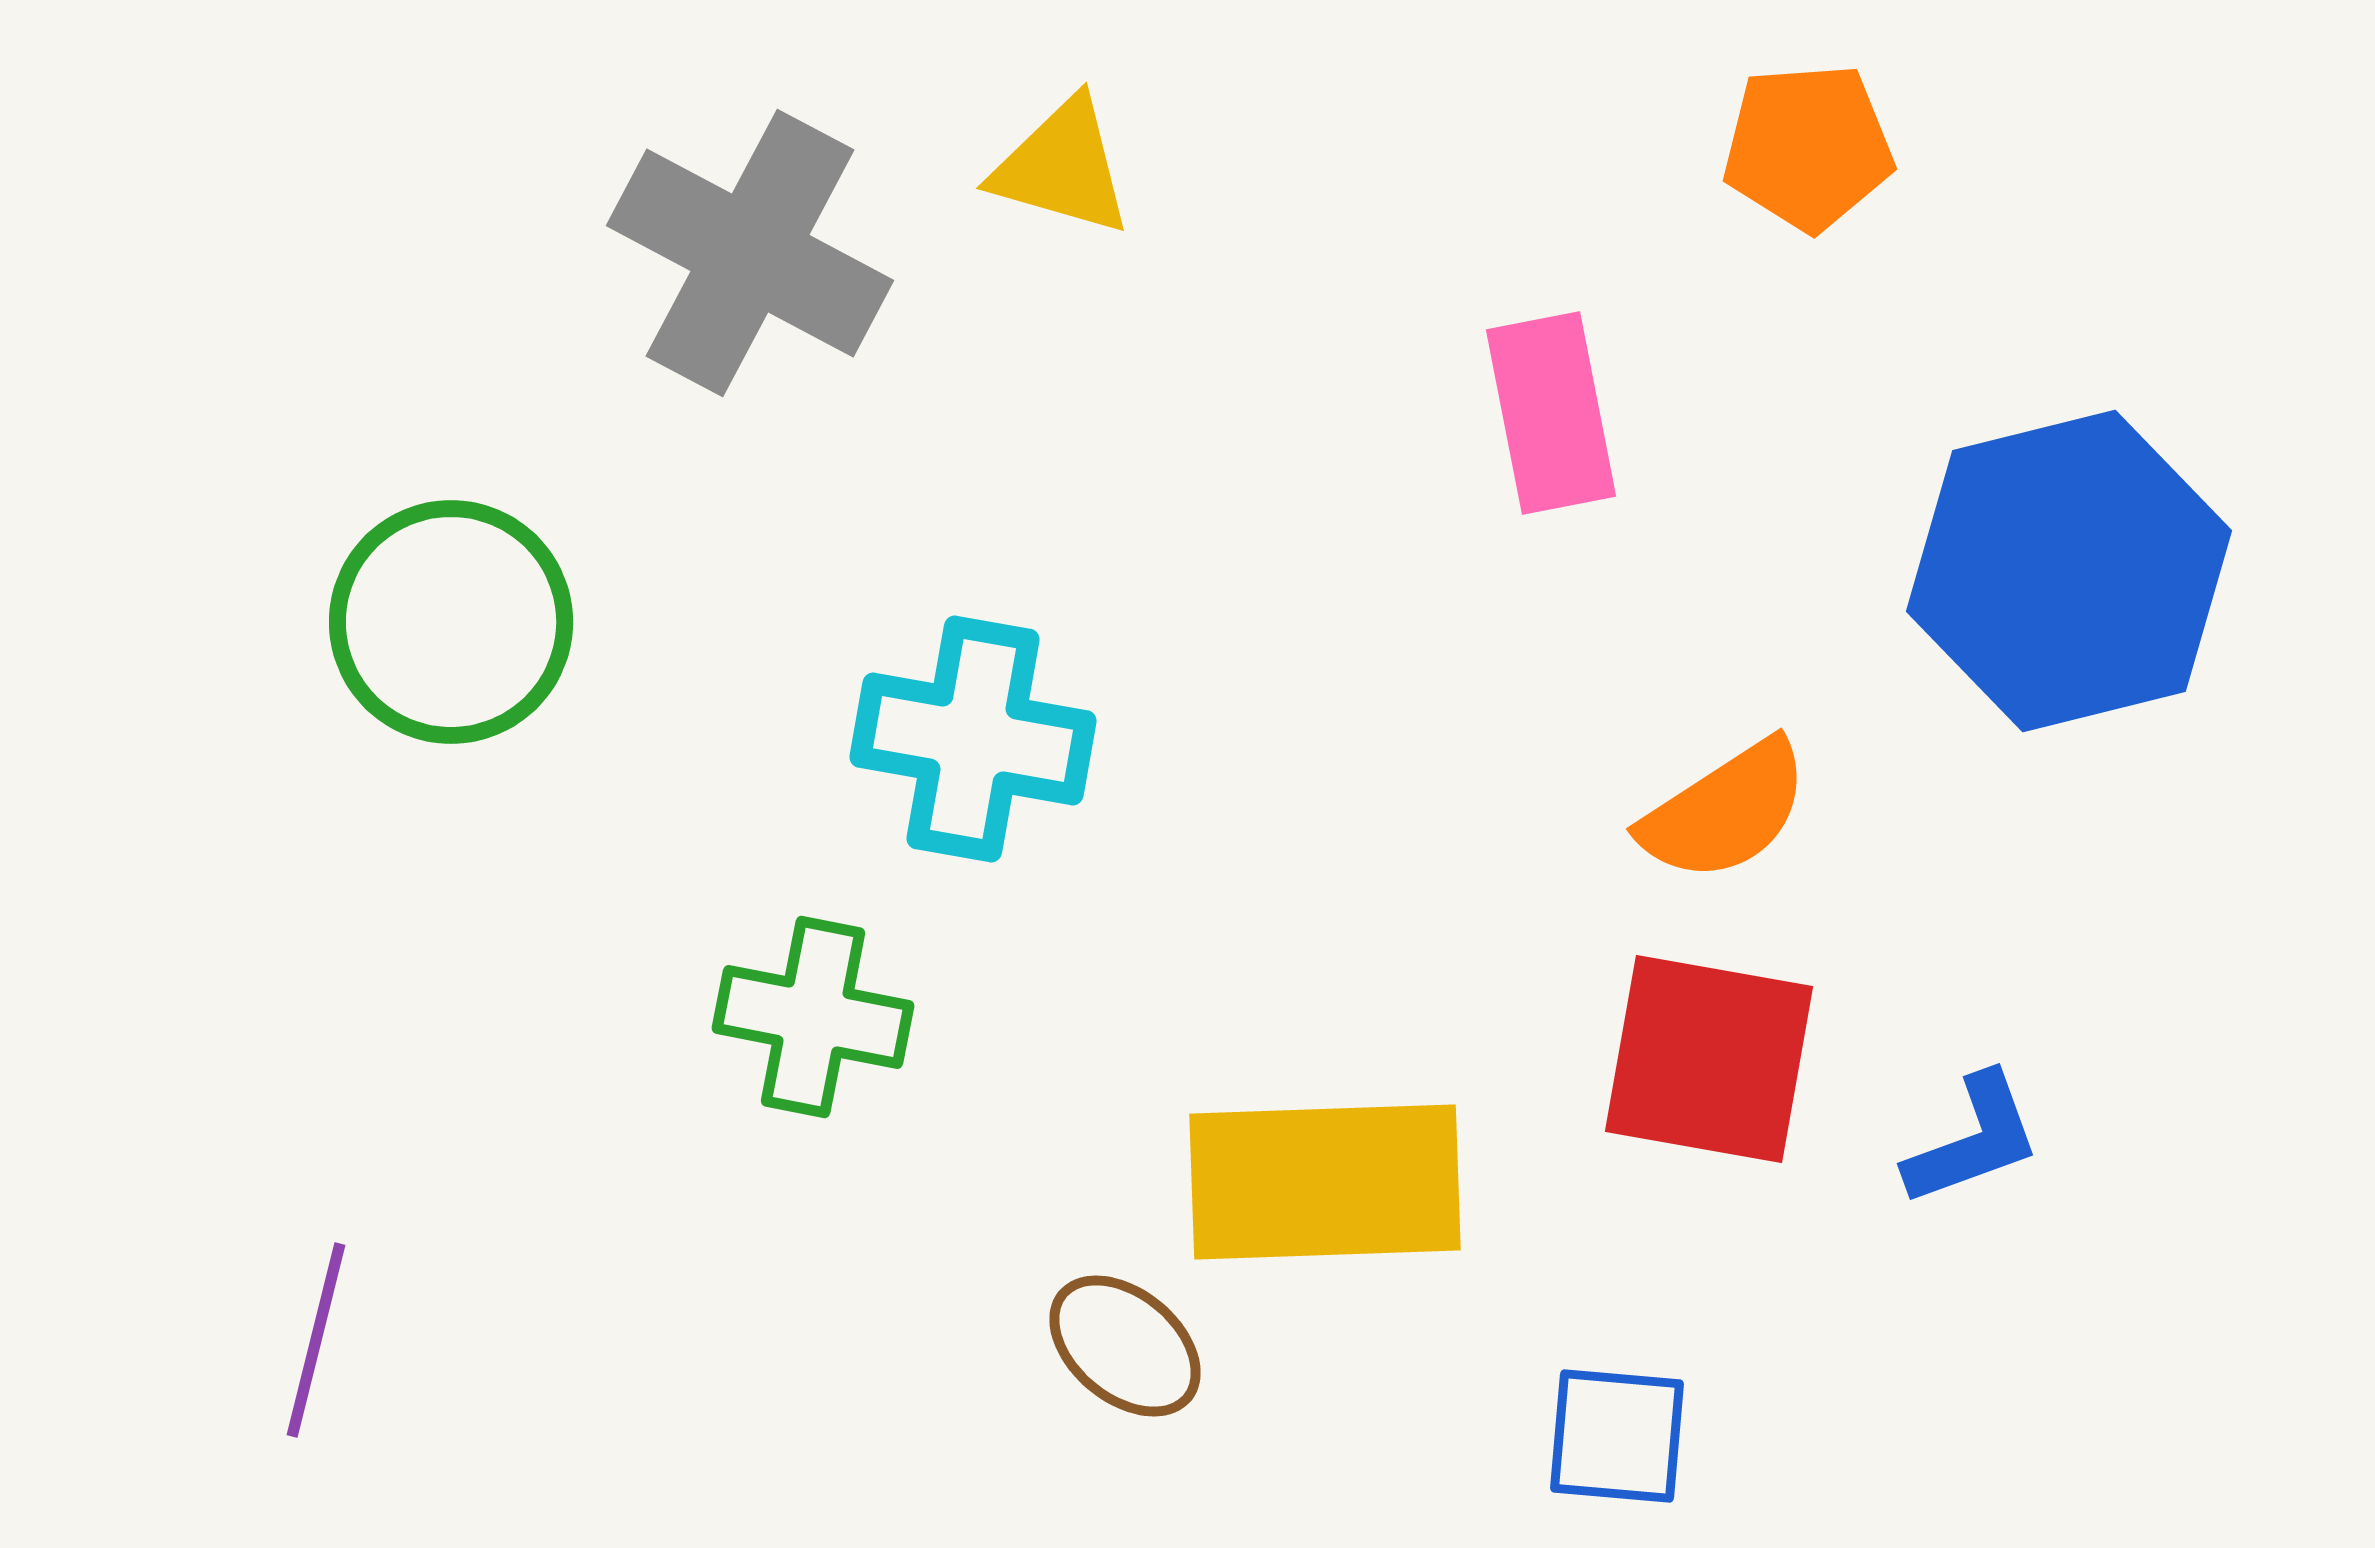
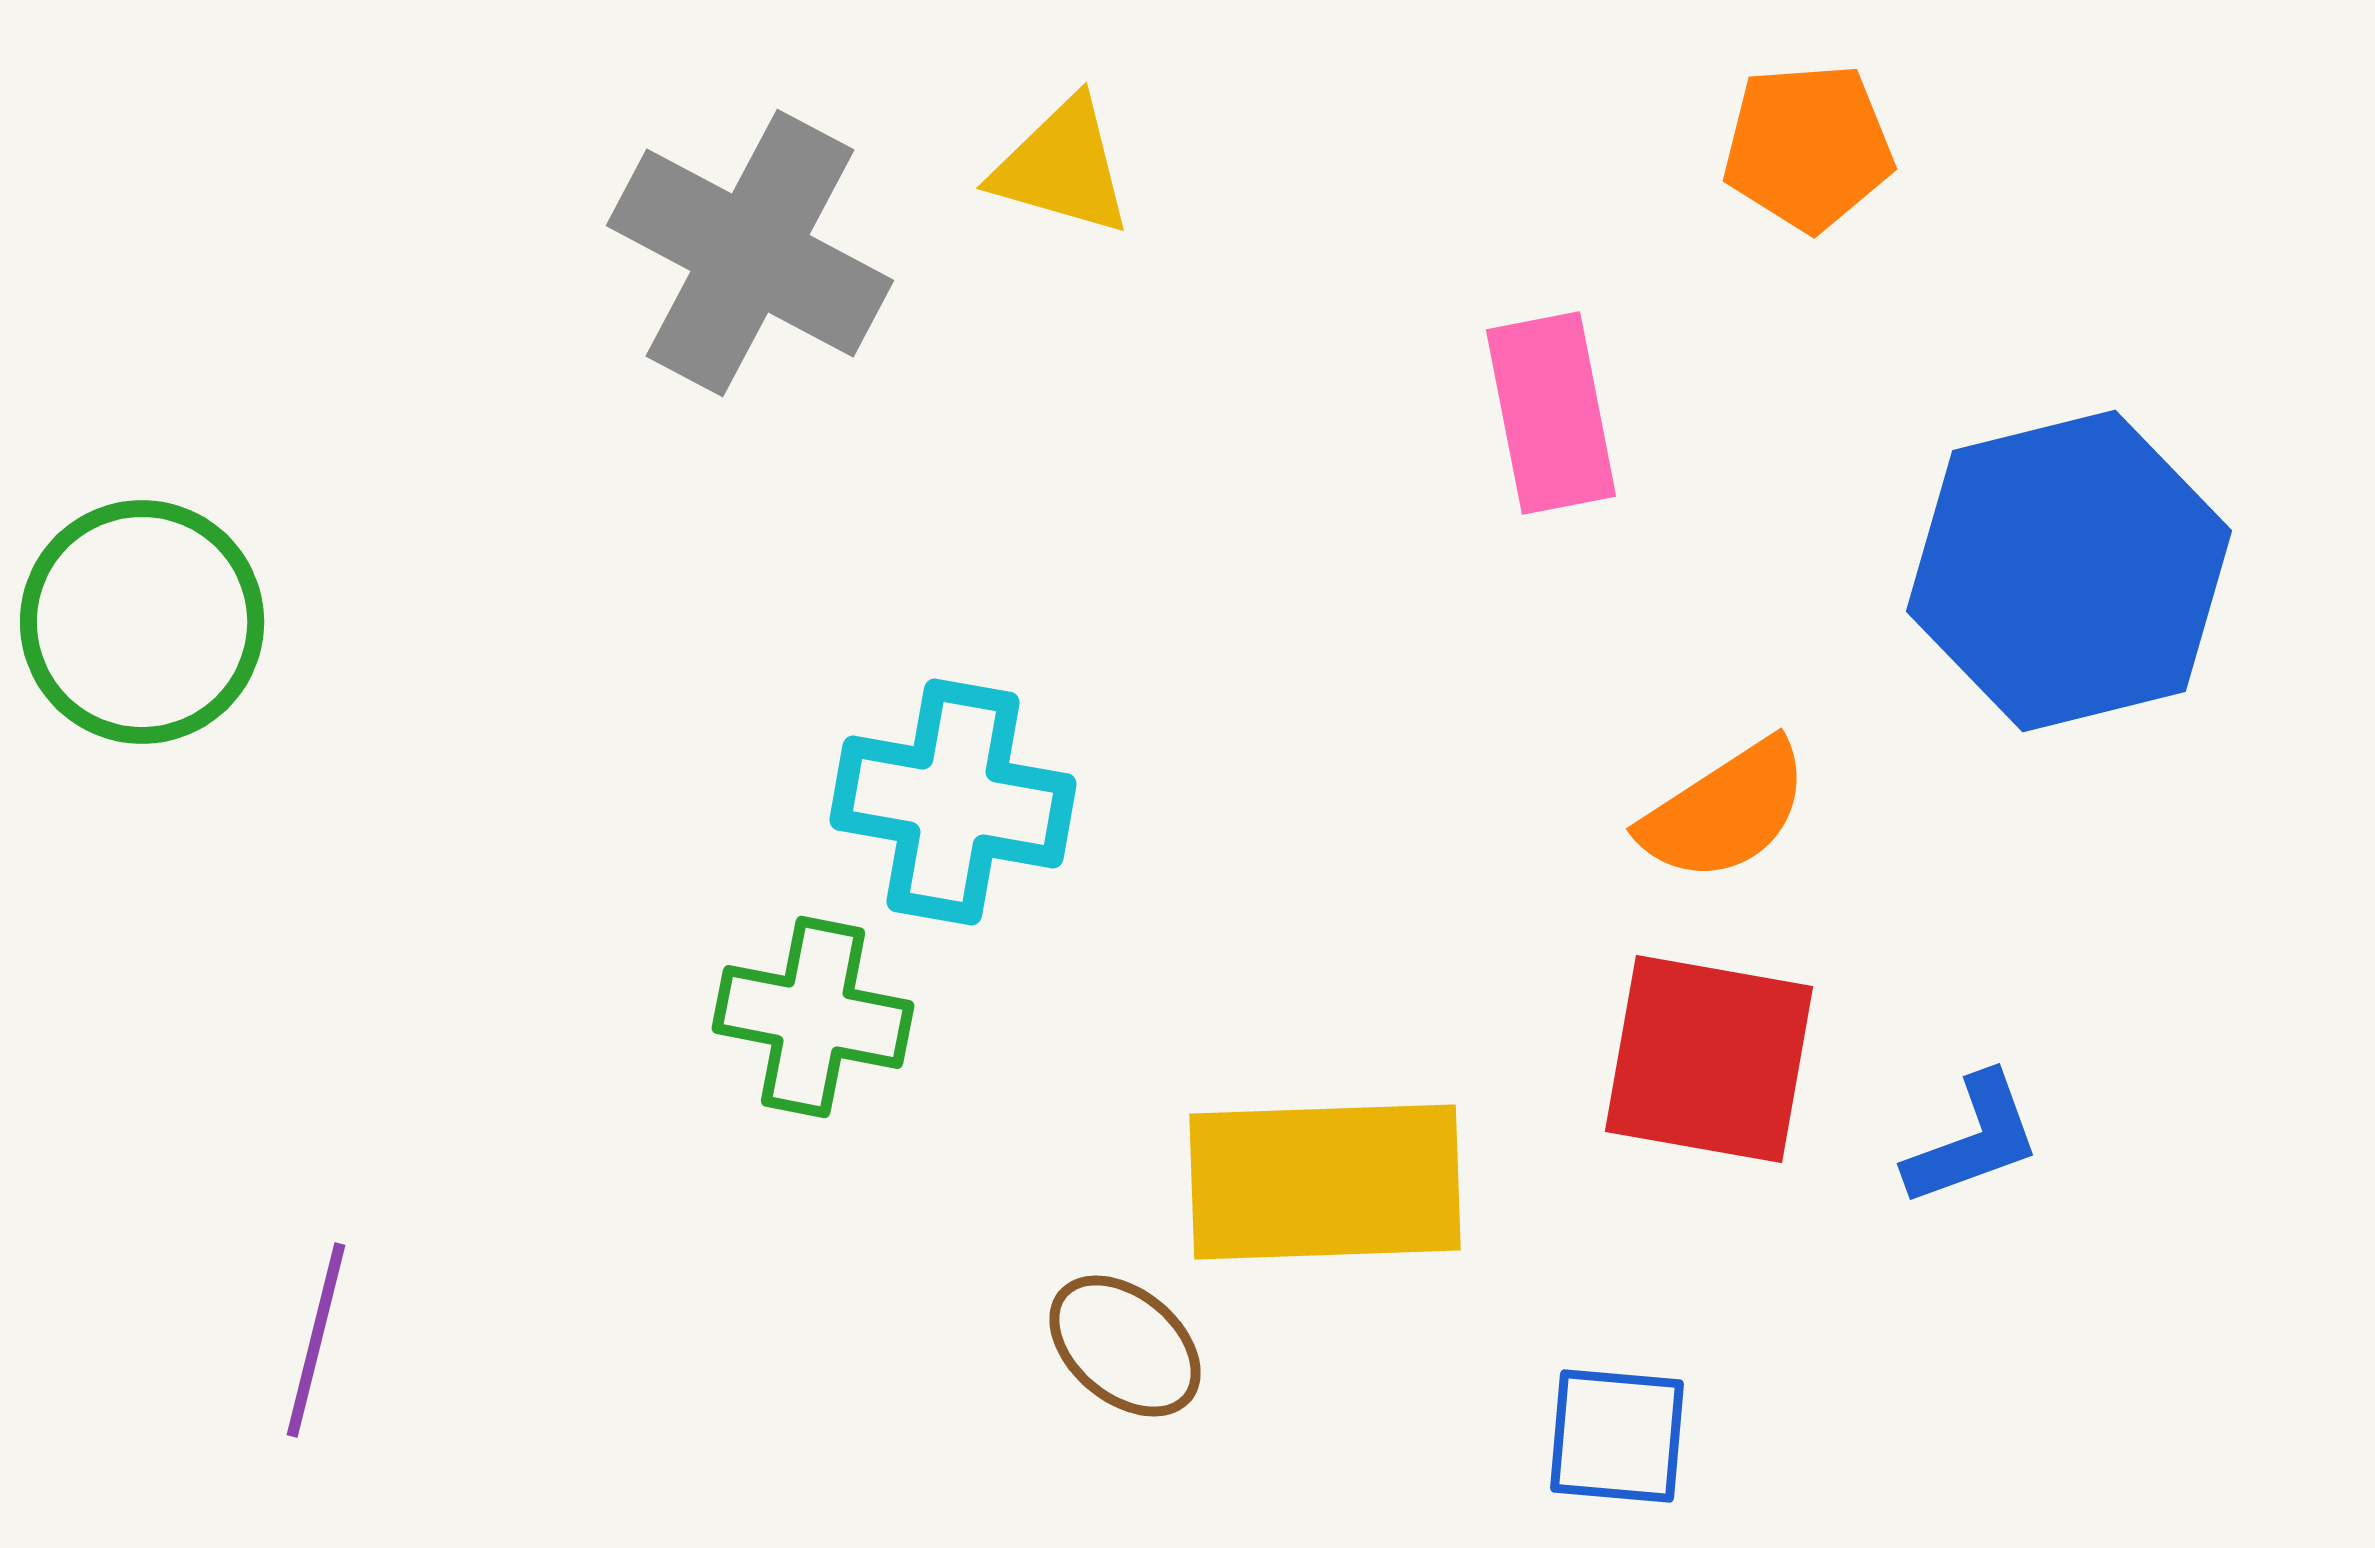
green circle: moved 309 px left
cyan cross: moved 20 px left, 63 px down
